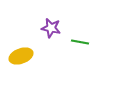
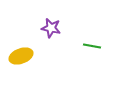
green line: moved 12 px right, 4 px down
